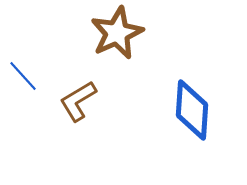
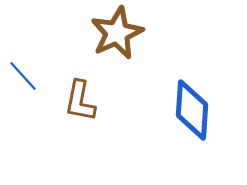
brown L-shape: moved 2 px right; rotated 48 degrees counterclockwise
